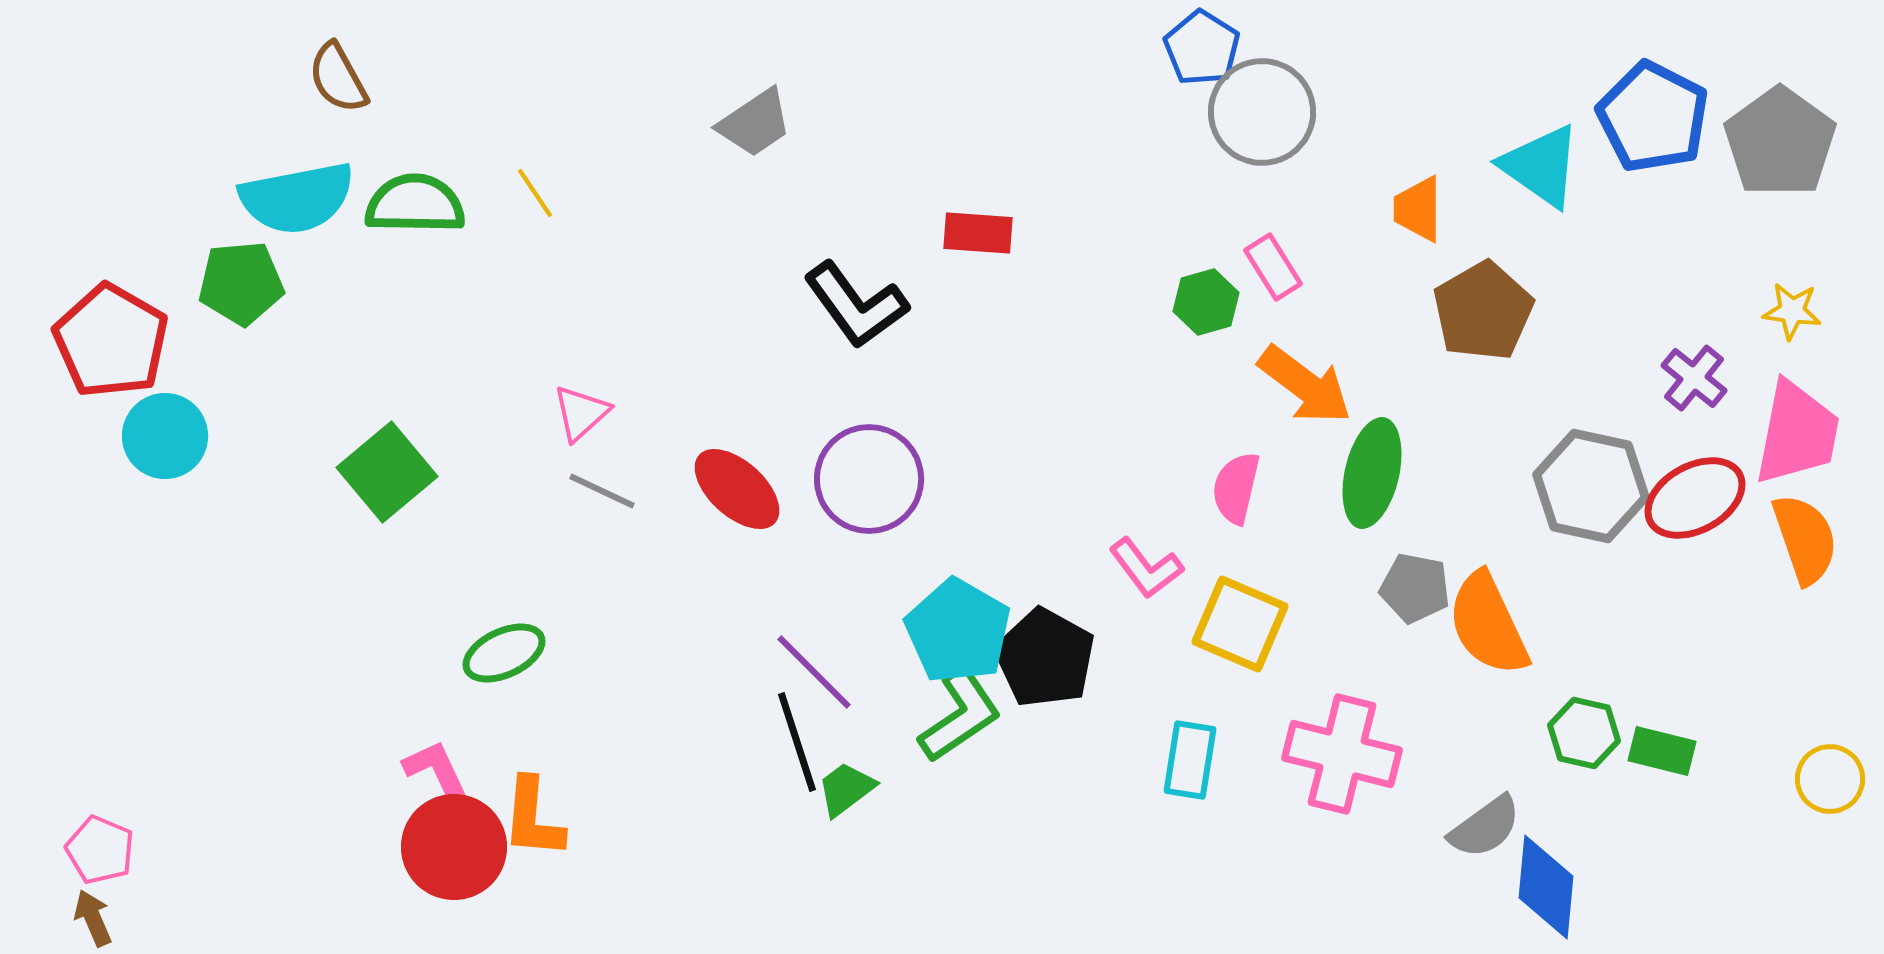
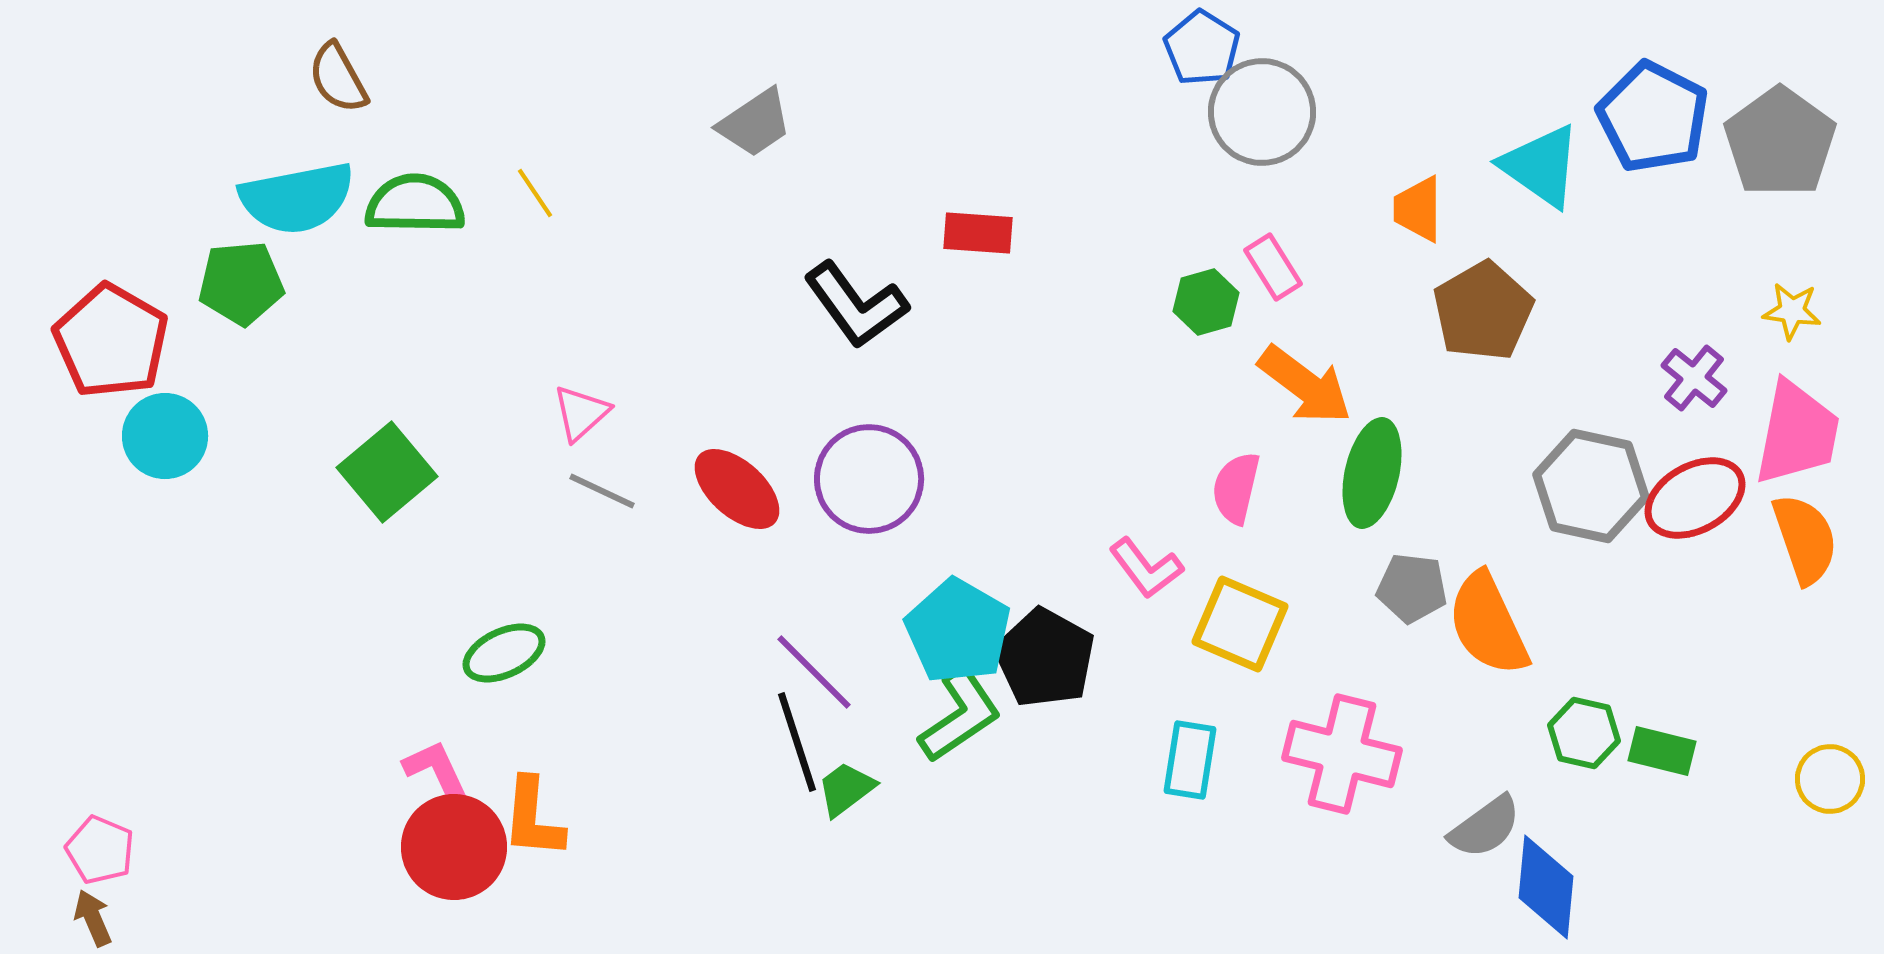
gray pentagon at (1415, 588): moved 3 px left; rotated 4 degrees counterclockwise
